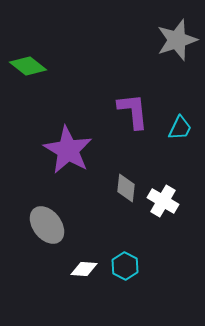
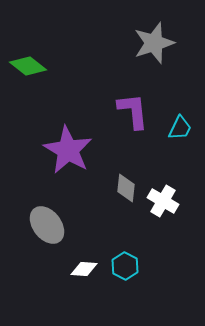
gray star: moved 23 px left, 3 px down
